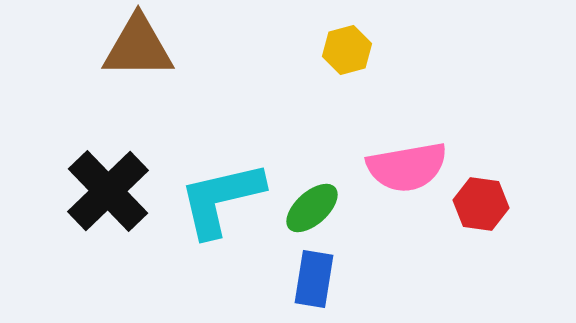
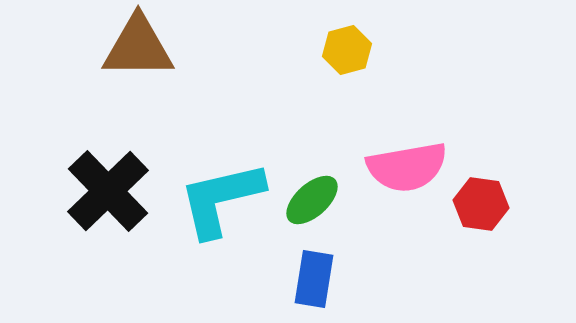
green ellipse: moved 8 px up
